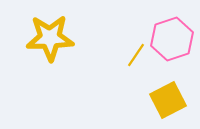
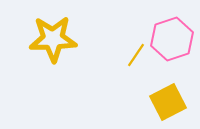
yellow star: moved 3 px right, 1 px down
yellow square: moved 2 px down
